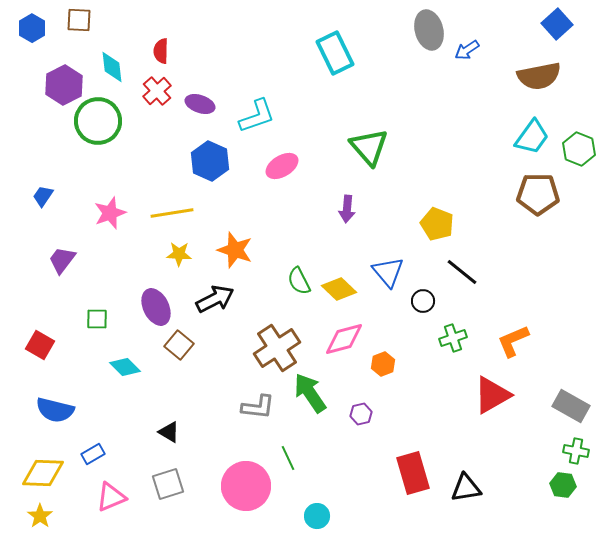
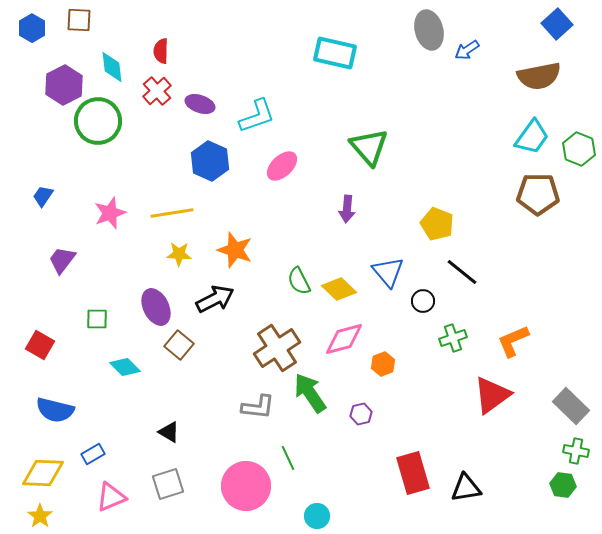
cyan rectangle at (335, 53): rotated 51 degrees counterclockwise
pink ellipse at (282, 166): rotated 12 degrees counterclockwise
red triangle at (492, 395): rotated 6 degrees counterclockwise
gray rectangle at (571, 406): rotated 15 degrees clockwise
